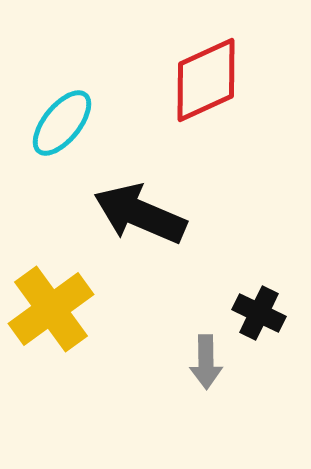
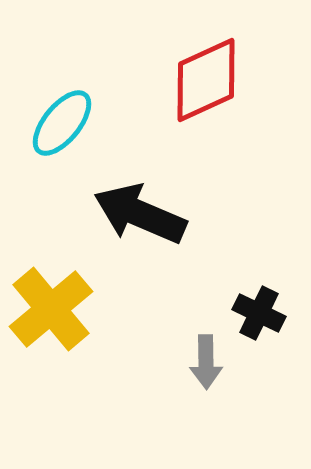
yellow cross: rotated 4 degrees counterclockwise
